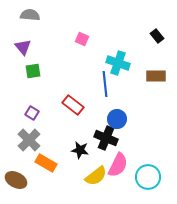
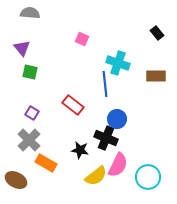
gray semicircle: moved 2 px up
black rectangle: moved 3 px up
purple triangle: moved 1 px left, 1 px down
green square: moved 3 px left, 1 px down; rotated 21 degrees clockwise
